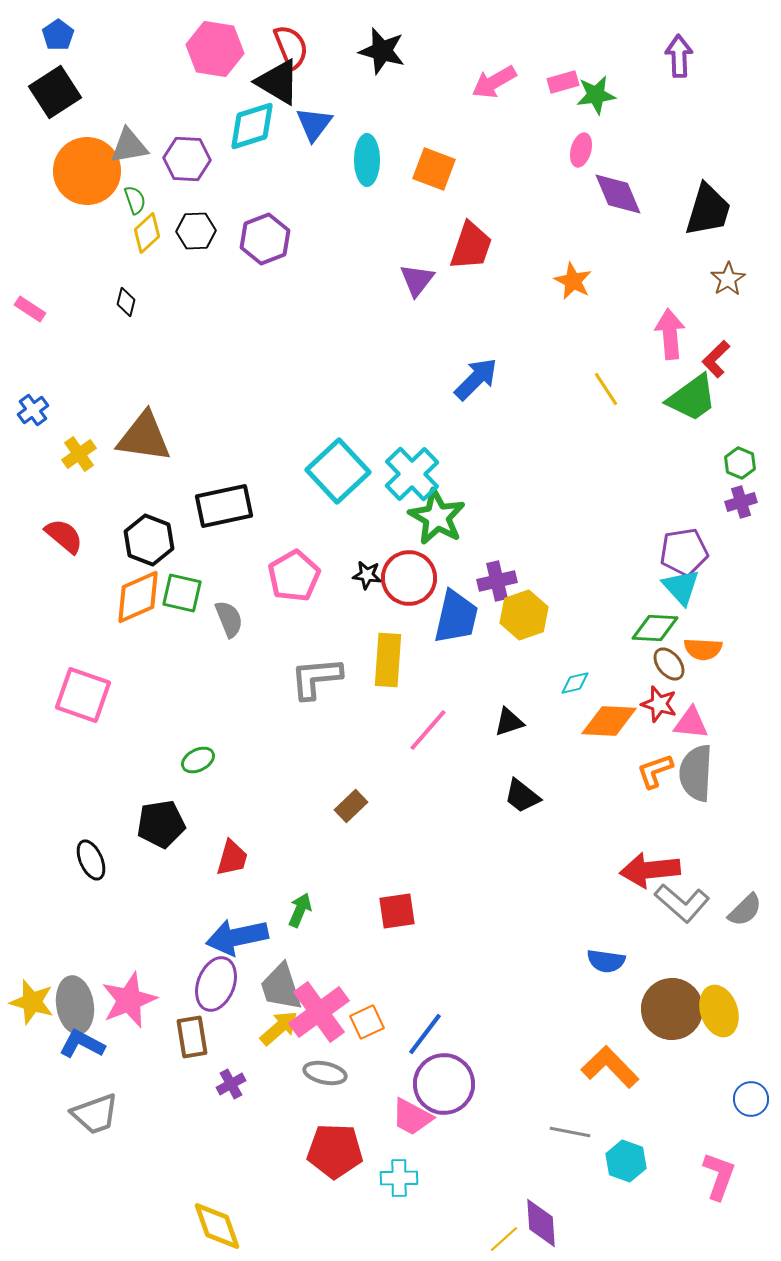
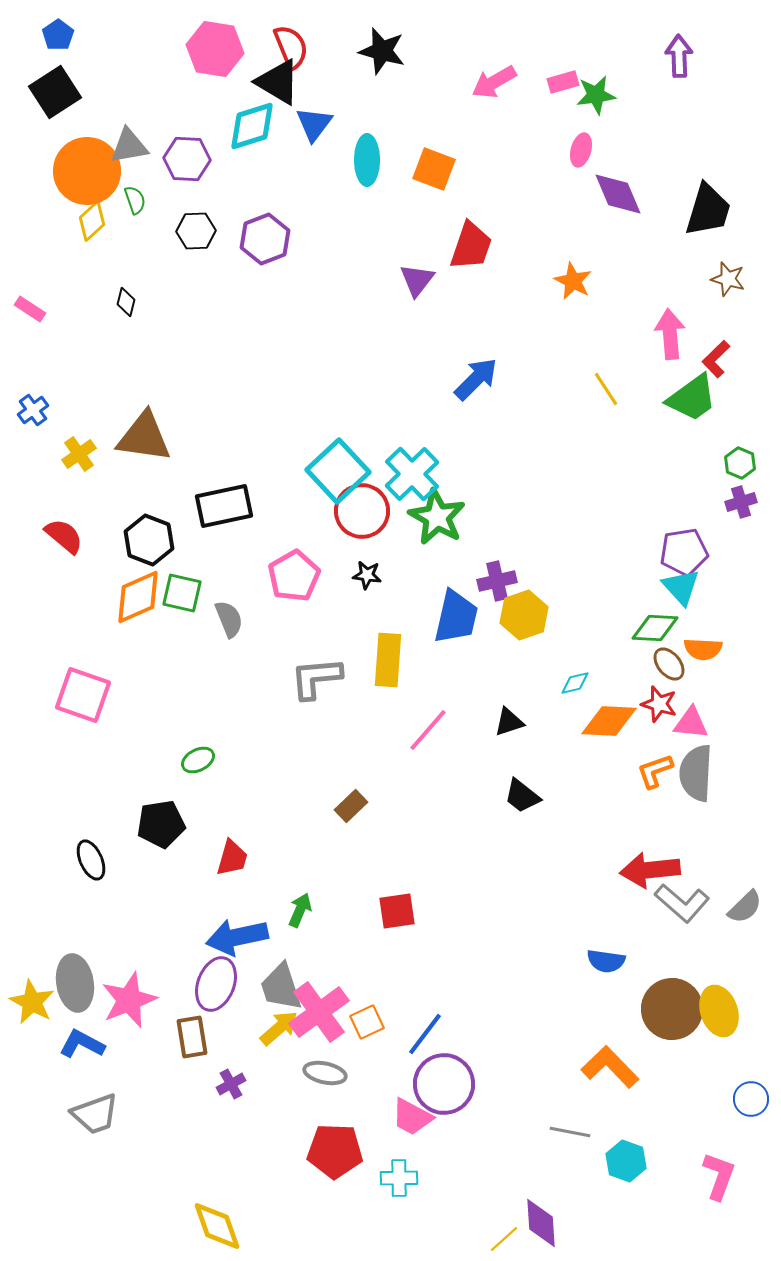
yellow diamond at (147, 233): moved 55 px left, 12 px up
brown star at (728, 279): rotated 24 degrees counterclockwise
red circle at (409, 578): moved 47 px left, 67 px up
gray semicircle at (745, 910): moved 3 px up
yellow star at (32, 1002): rotated 12 degrees clockwise
gray ellipse at (75, 1005): moved 22 px up
